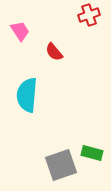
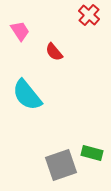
red cross: rotated 30 degrees counterclockwise
cyan semicircle: rotated 44 degrees counterclockwise
